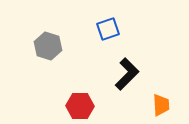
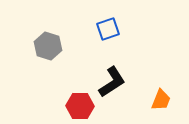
black L-shape: moved 15 px left, 8 px down; rotated 12 degrees clockwise
orange trapezoid: moved 5 px up; rotated 25 degrees clockwise
